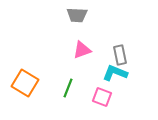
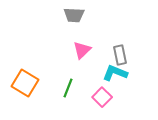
gray trapezoid: moved 3 px left
pink triangle: rotated 24 degrees counterclockwise
pink square: rotated 24 degrees clockwise
